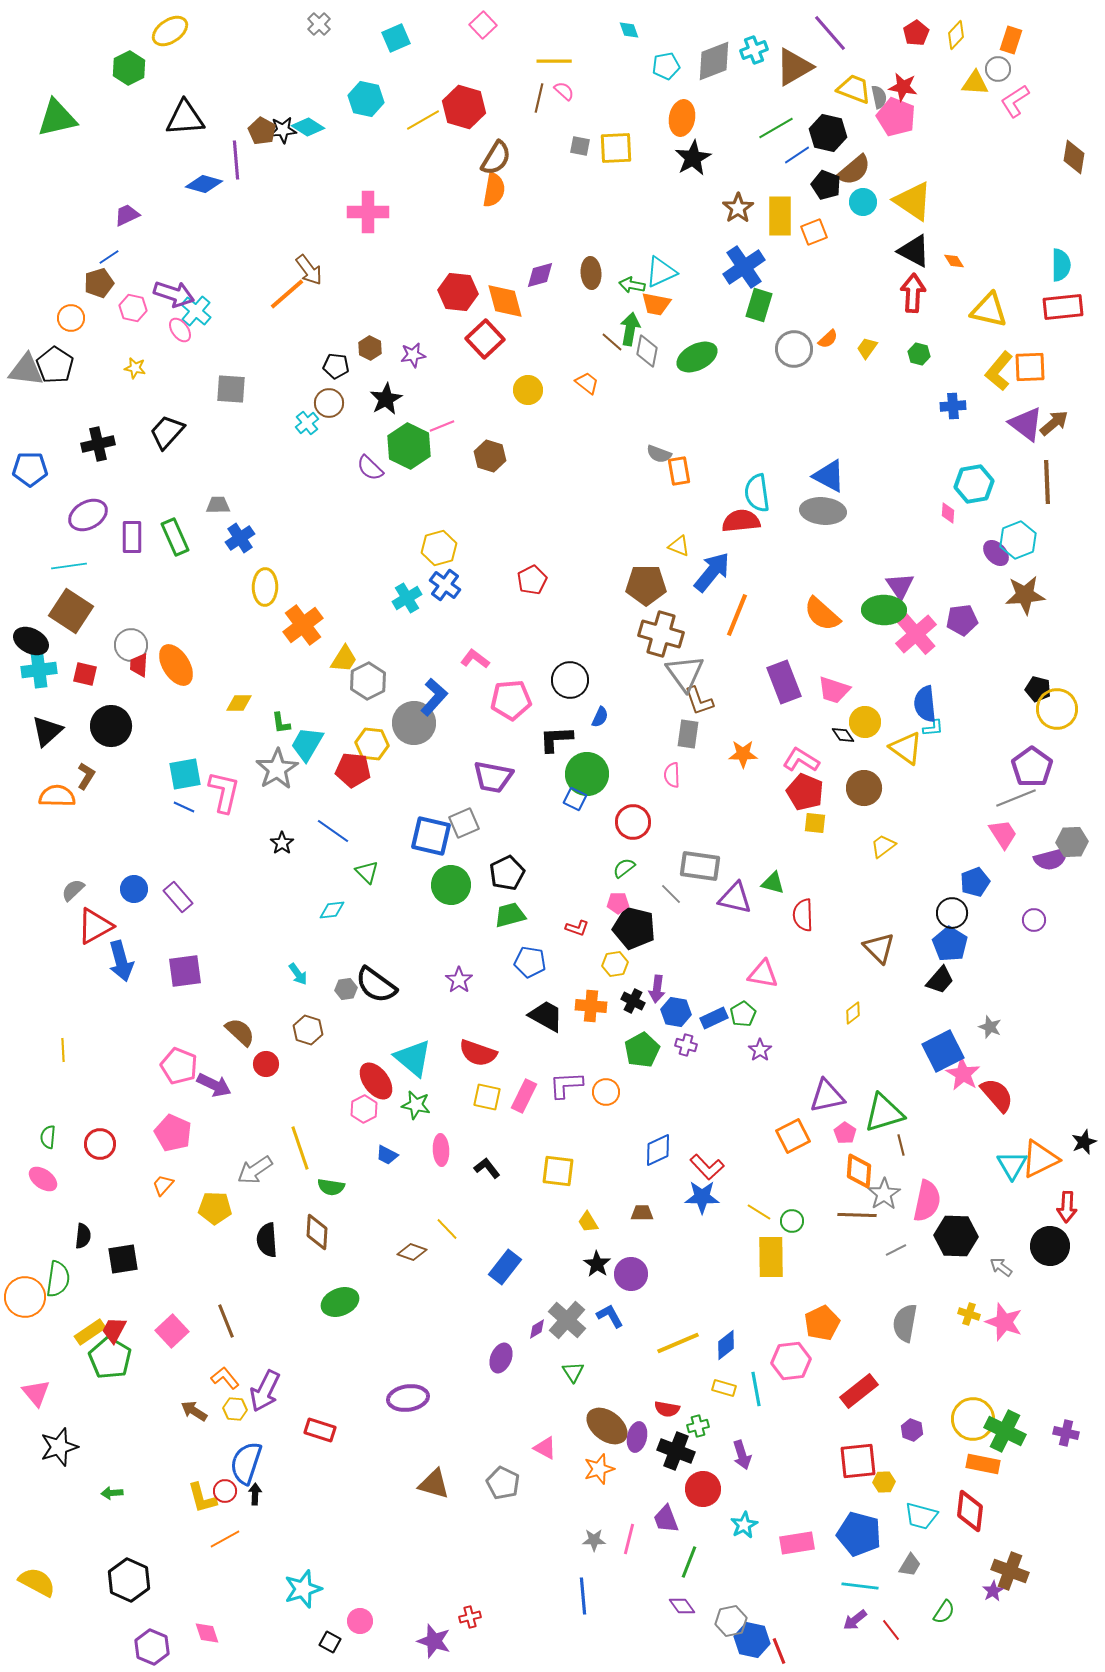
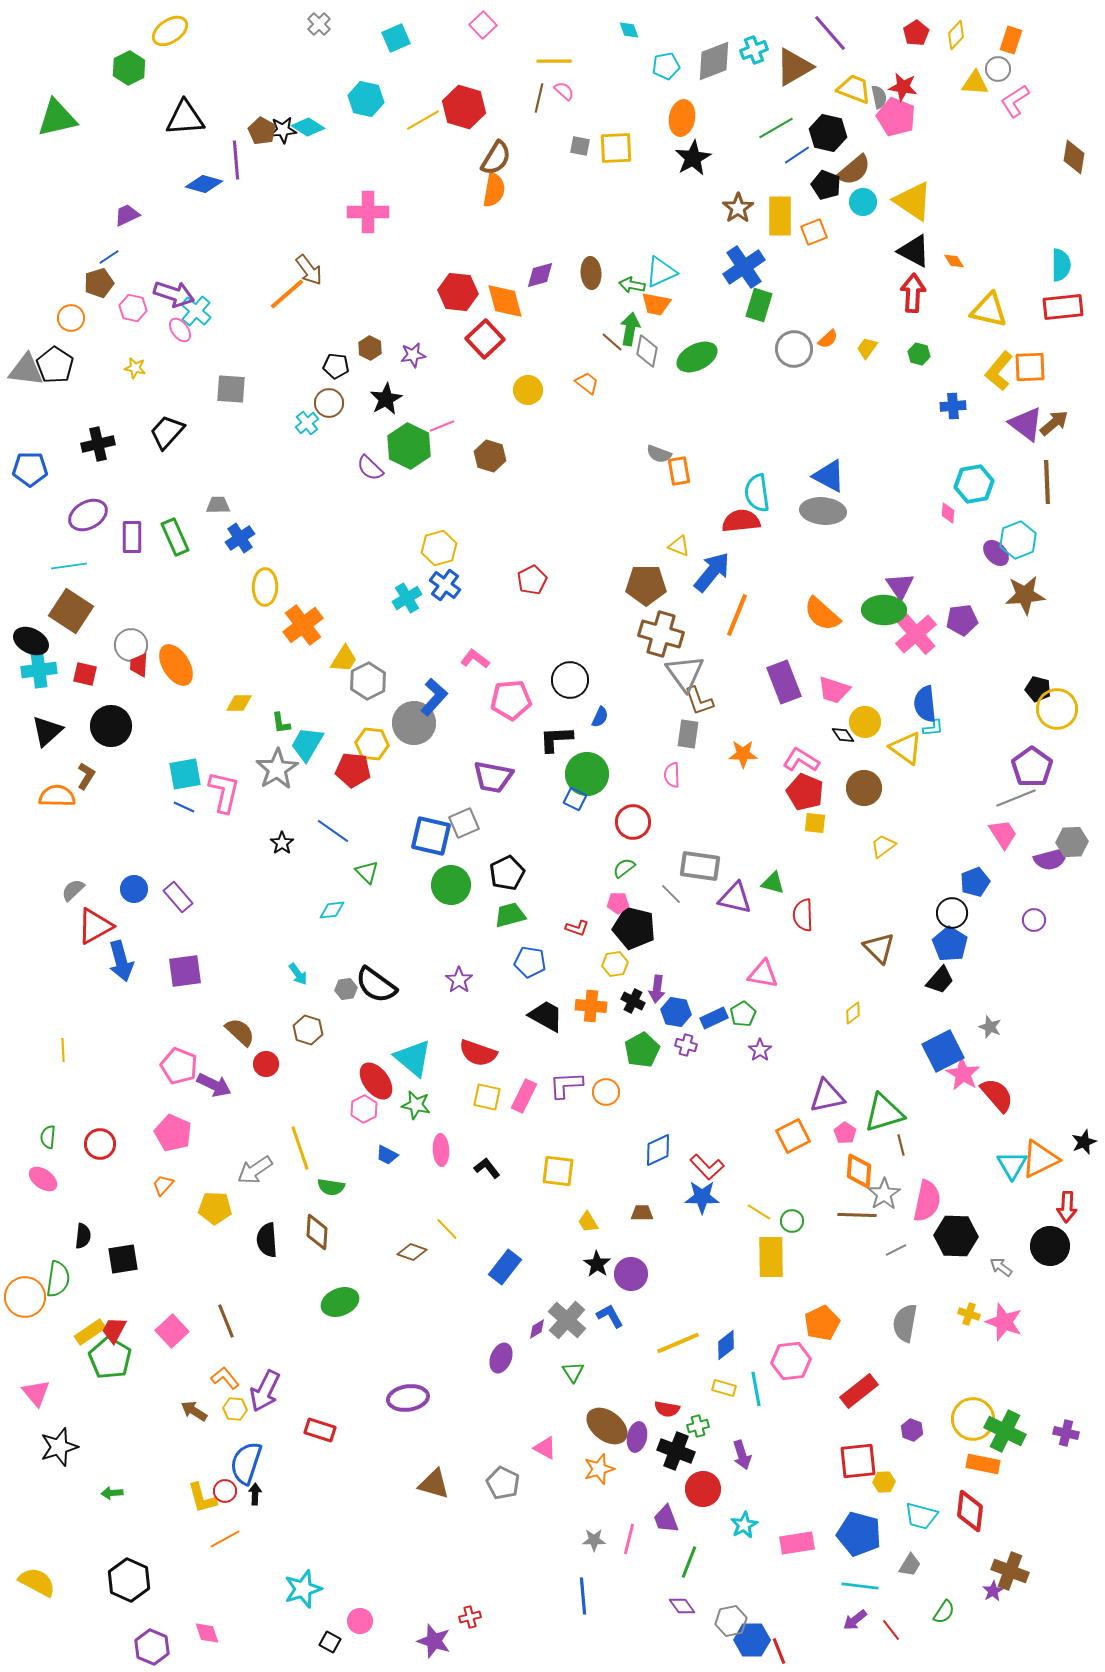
blue hexagon at (752, 1640): rotated 12 degrees counterclockwise
